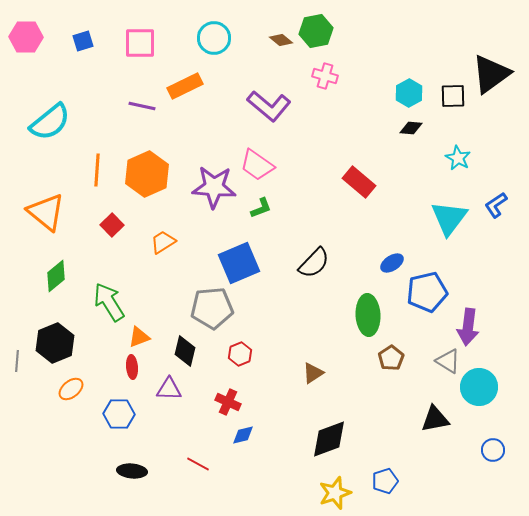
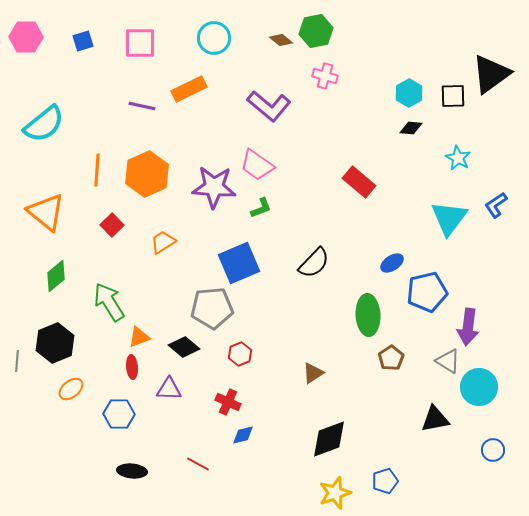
orange rectangle at (185, 86): moved 4 px right, 3 px down
cyan semicircle at (50, 122): moved 6 px left, 2 px down
black diamond at (185, 351): moved 1 px left, 4 px up; rotated 64 degrees counterclockwise
